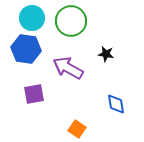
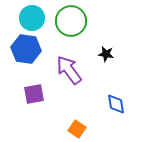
purple arrow: moved 1 px right, 2 px down; rotated 24 degrees clockwise
